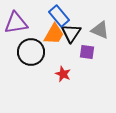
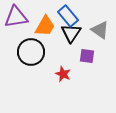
blue rectangle: moved 9 px right
purple triangle: moved 6 px up
gray triangle: rotated 12 degrees clockwise
orange trapezoid: moved 9 px left, 8 px up
purple square: moved 4 px down
